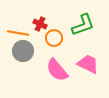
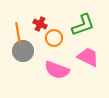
orange line: rotated 70 degrees clockwise
pink trapezoid: moved 7 px up
pink semicircle: rotated 30 degrees counterclockwise
